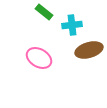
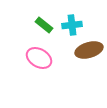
green rectangle: moved 13 px down
